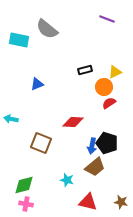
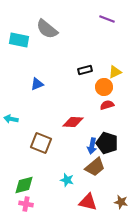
red semicircle: moved 2 px left, 2 px down; rotated 16 degrees clockwise
